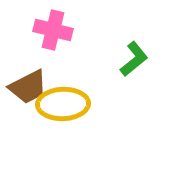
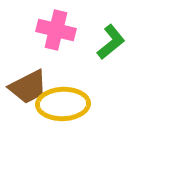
pink cross: moved 3 px right
green L-shape: moved 23 px left, 17 px up
